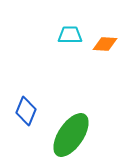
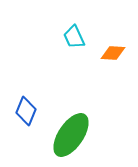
cyan trapezoid: moved 4 px right, 2 px down; rotated 115 degrees counterclockwise
orange diamond: moved 8 px right, 9 px down
